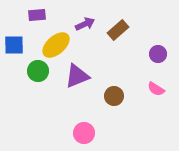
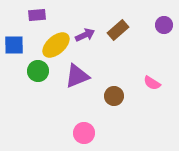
purple arrow: moved 11 px down
purple circle: moved 6 px right, 29 px up
pink semicircle: moved 4 px left, 6 px up
